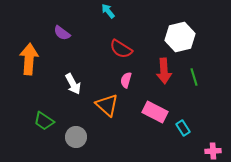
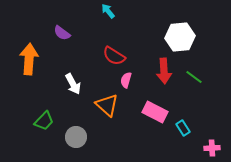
white hexagon: rotated 8 degrees clockwise
red semicircle: moved 7 px left, 7 px down
green line: rotated 36 degrees counterclockwise
green trapezoid: rotated 80 degrees counterclockwise
pink cross: moved 1 px left, 3 px up
